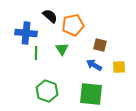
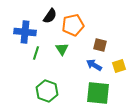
black semicircle: rotated 84 degrees clockwise
blue cross: moved 1 px left, 1 px up
green line: rotated 16 degrees clockwise
yellow square: moved 1 px up; rotated 16 degrees counterclockwise
green square: moved 7 px right, 1 px up
